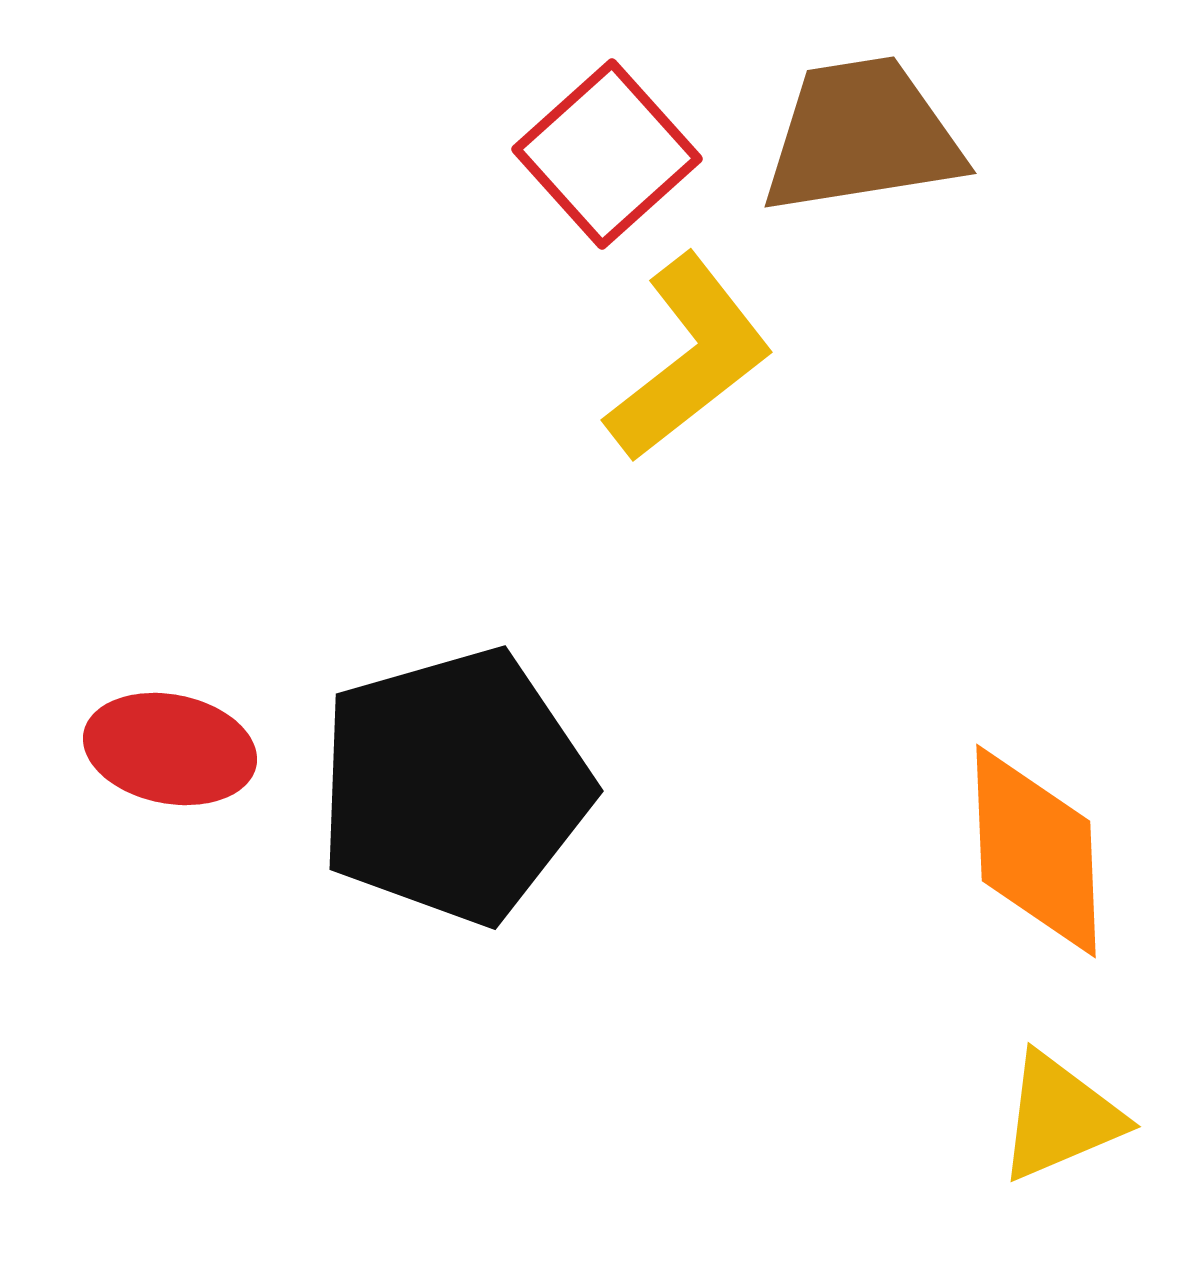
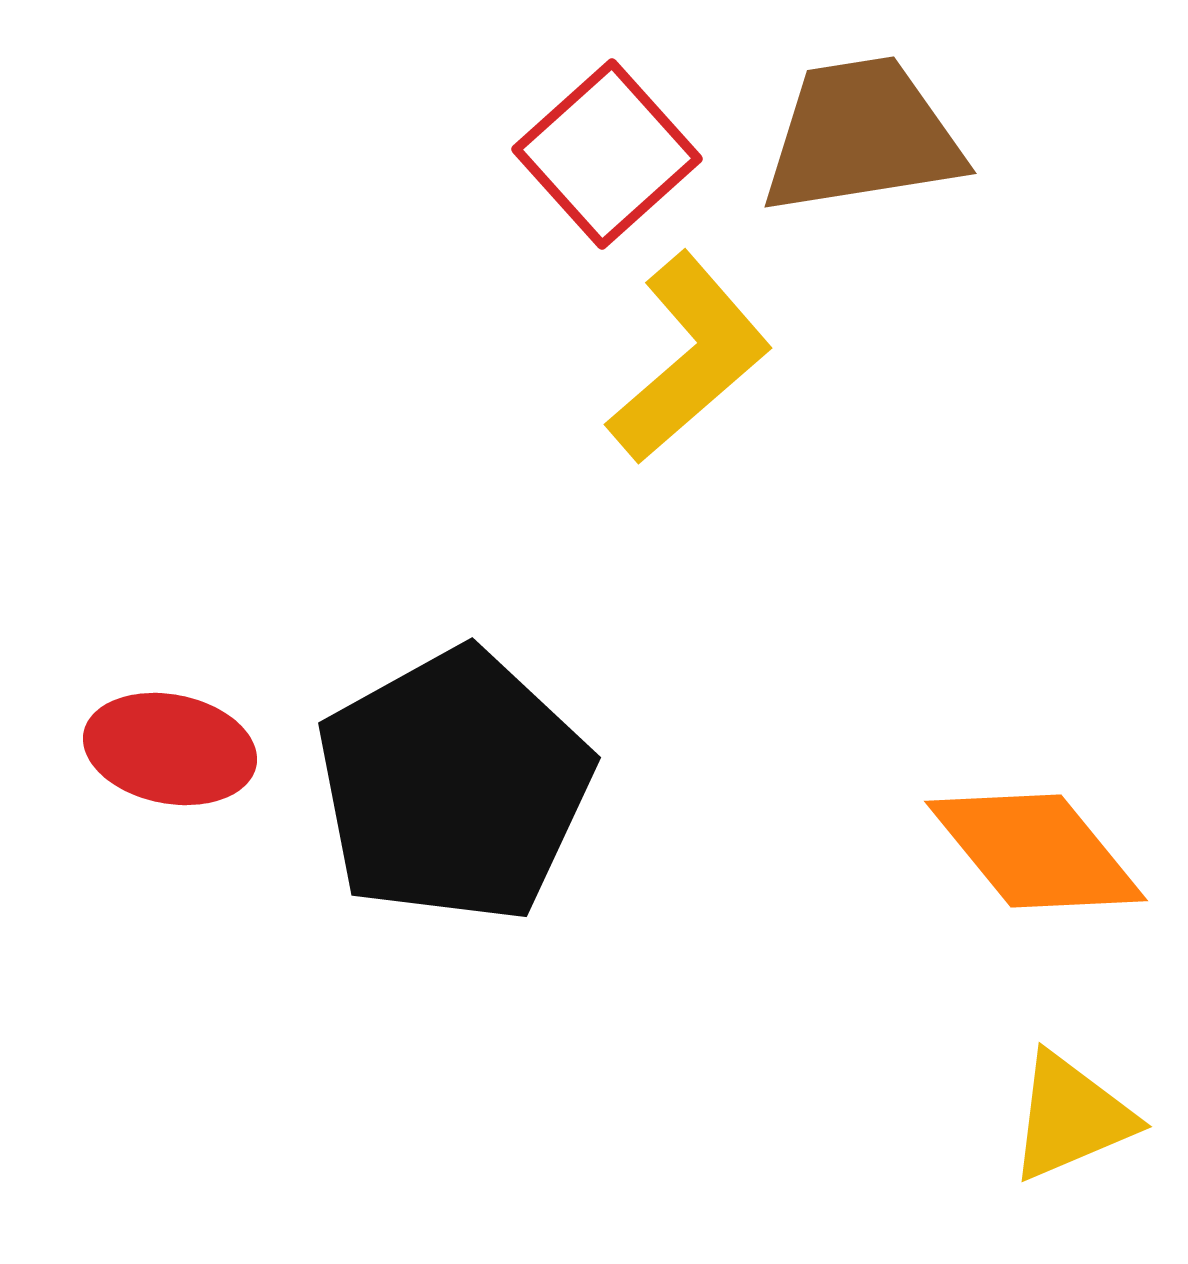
yellow L-shape: rotated 3 degrees counterclockwise
black pentagon: rotated 13 degrees counterclockwise
orange diamond: rotated 37 degrees counterclockwise
yellow triangle: moved 11 px right
